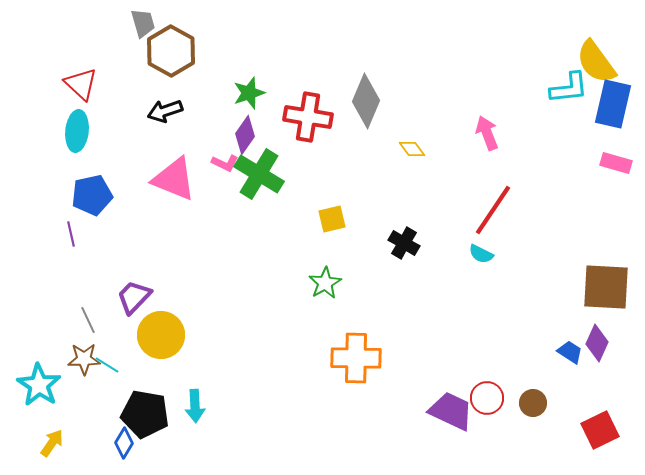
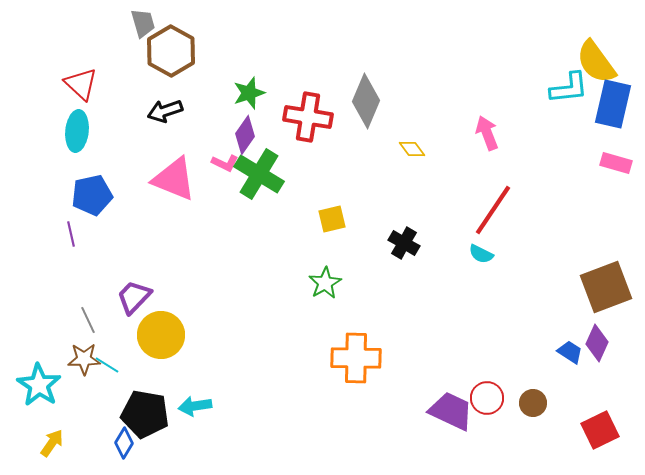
brown square at (606, 287): rotated 24 degrees counterclockwise
cyan arrow at (195, 406): rotated 84 degrees clockwise
